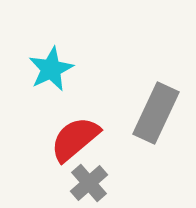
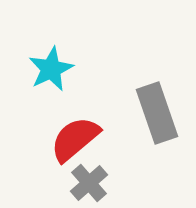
gray rectangle: moved 1 px right; rotated 44 degrees counterclockwise
